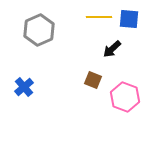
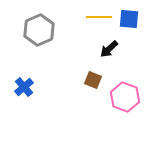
black arrow: moved 3 px left
